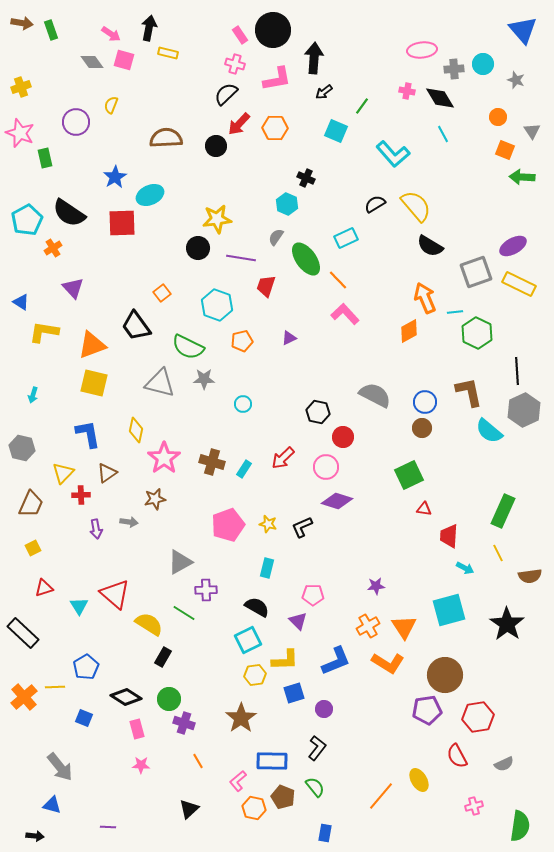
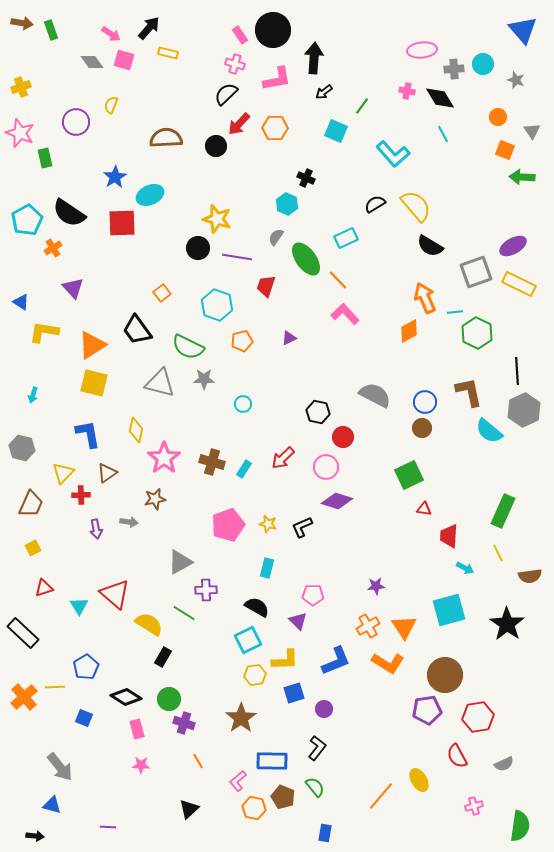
black arrow at (149, 28): rotated 30 degrees clockwise
yellow star at (217, 219): rotated 24 degrees clockwise
purple line at (241, 258): moved 4 px left, 1 px up
black trapezoid at (136, 326): moved 1 px right, 4 px down
orange triangle at (92, 345): rotated 12 degrees counterclockwise
